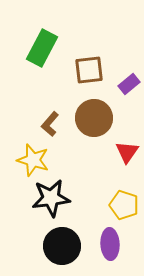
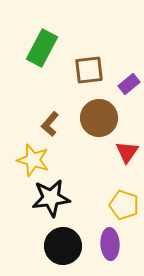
brown circle: moved 5 px right
black circle: moved 1 px right
